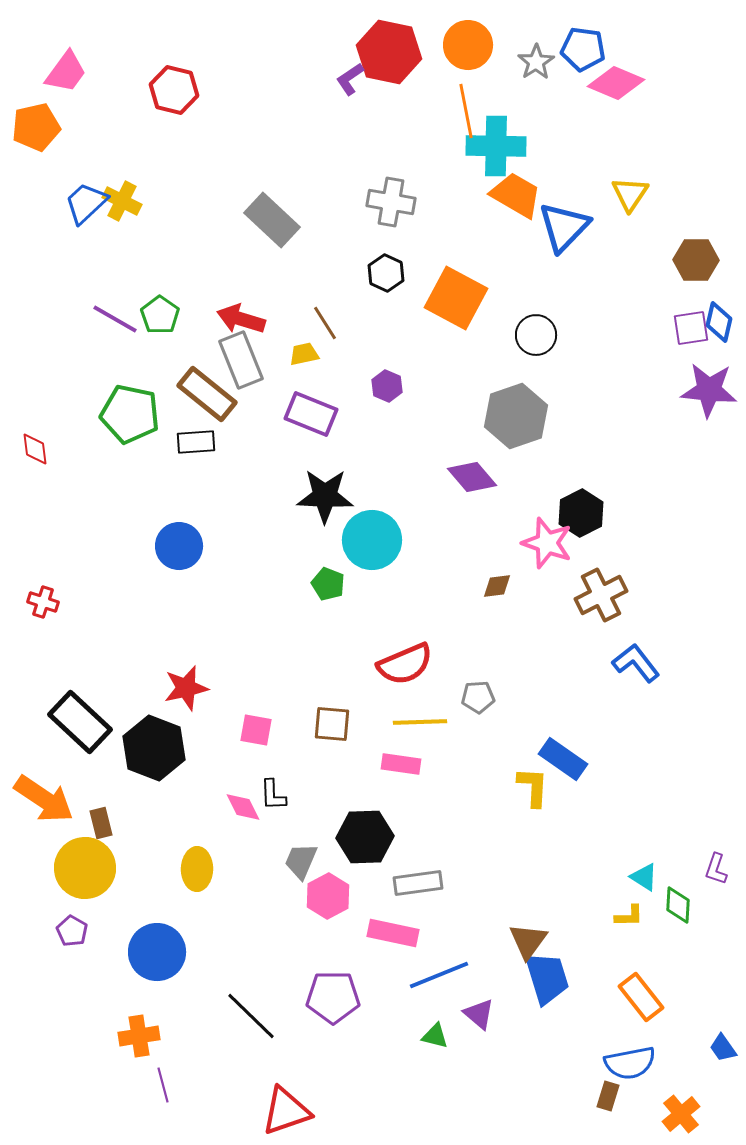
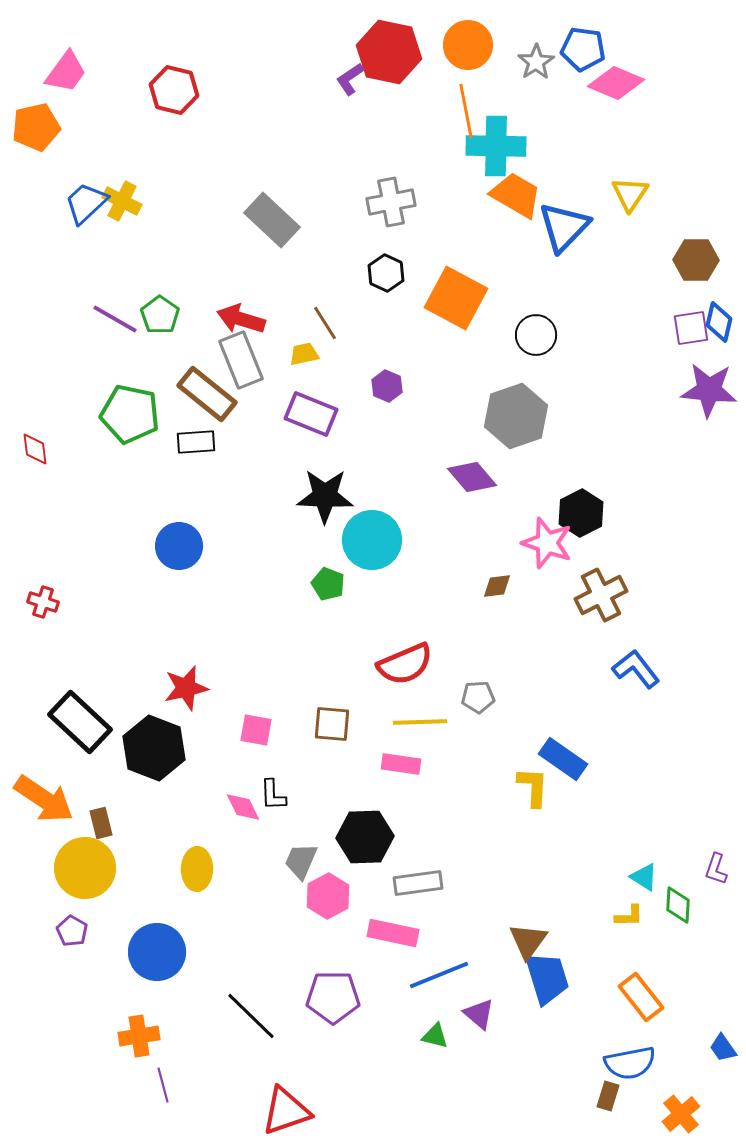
gray cross at (391, 202): rotated 21 degrees counterclockwise
blue L-shape at (636, 663): moved 6 px down
